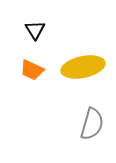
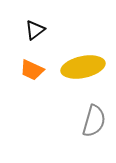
black triangle: rotated 25 degrees clockwise
gray semicircle: moved 2 px right, 3 px up
